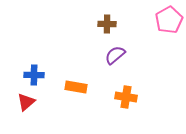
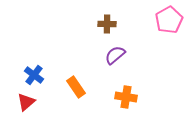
blue cross: rotated 36 degrees clockwise
orange rectangle: rotated 45 degrees clockwise
